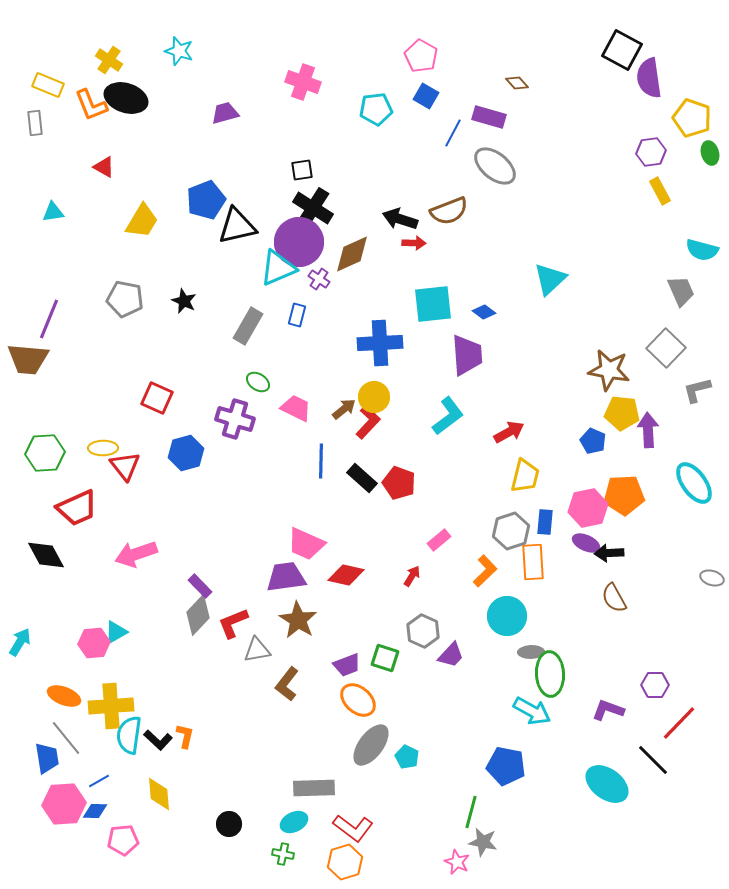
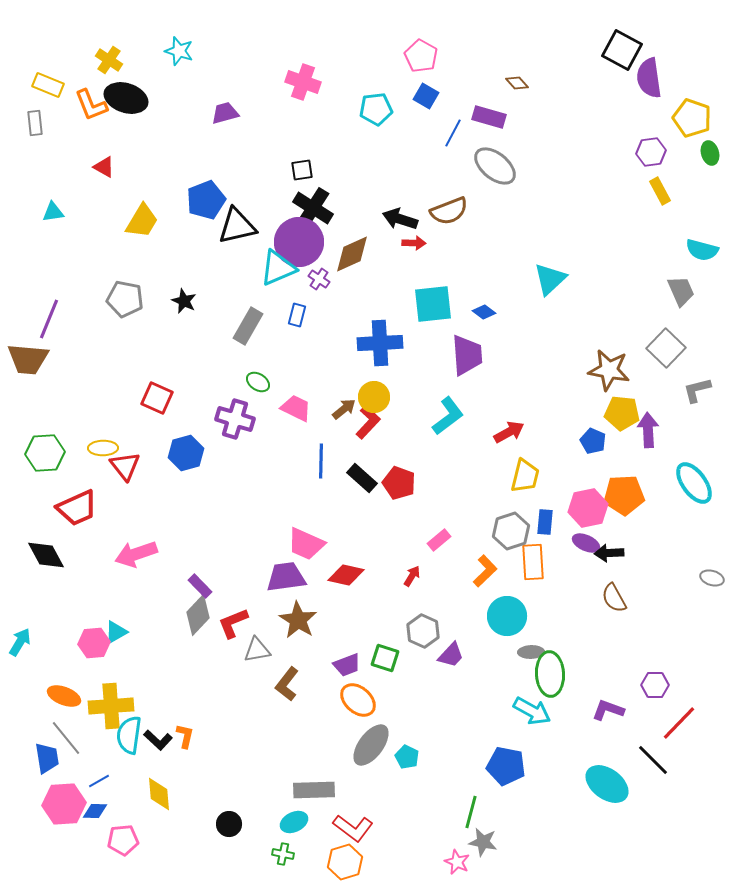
gray rectangle at (314, 788): moved 2 px down
